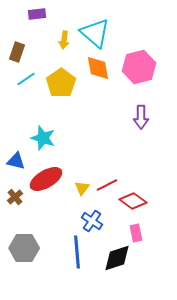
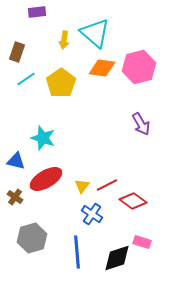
purple rectangle: moved 2 px up
orange diamond: moved 4 px right; rotated 72 degrees counterclockwise
purple arrow: moved 7 px down; rotated 30 degrees counterclockwise
yellow triangle: moved 2 px up
brown cross: rotated 14 degrees counterclockwise
blue cross: moved 7 px up
pink rectangle: moved 6 px right, 9 px down; rotated 60 degrees counterclockwise
gray hexagon: moved 8 px right, 10 px up; rotated 16 degrees counterclockwise
